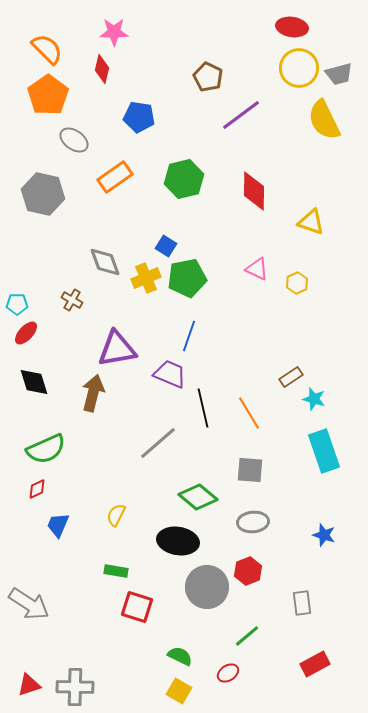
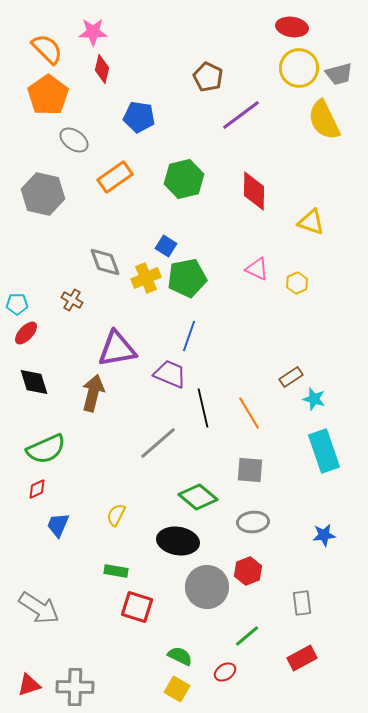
pink star at (114, 32): moved 21 px left
blue star at (324, 535): rotated 25 degrees counterclockwise
gray arrow at (29, 604): moved 10 px right, 4 px down
red rectangle at (315, 664): moved 13 px left, 6 px up
red ellipse at (228, 673): moved 3 px left, 1 px up
yellow square at (179, 691): moved 2 px left, 2 px up
